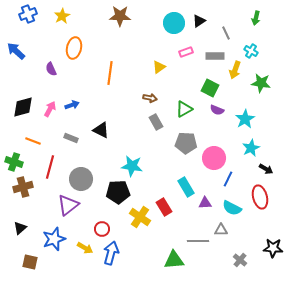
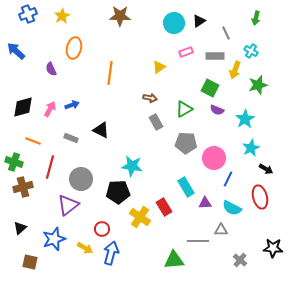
green star at (261, 83): moved 3 px left, 2 px down; rotated 24 degrees counterclockwise
